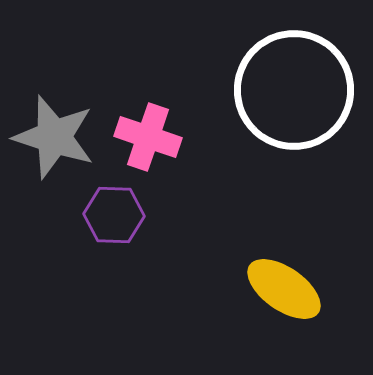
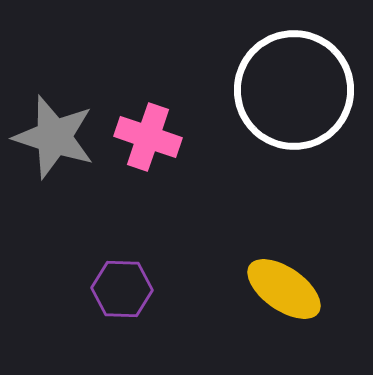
purple hexagon: moved 8 px right, 74 px down
